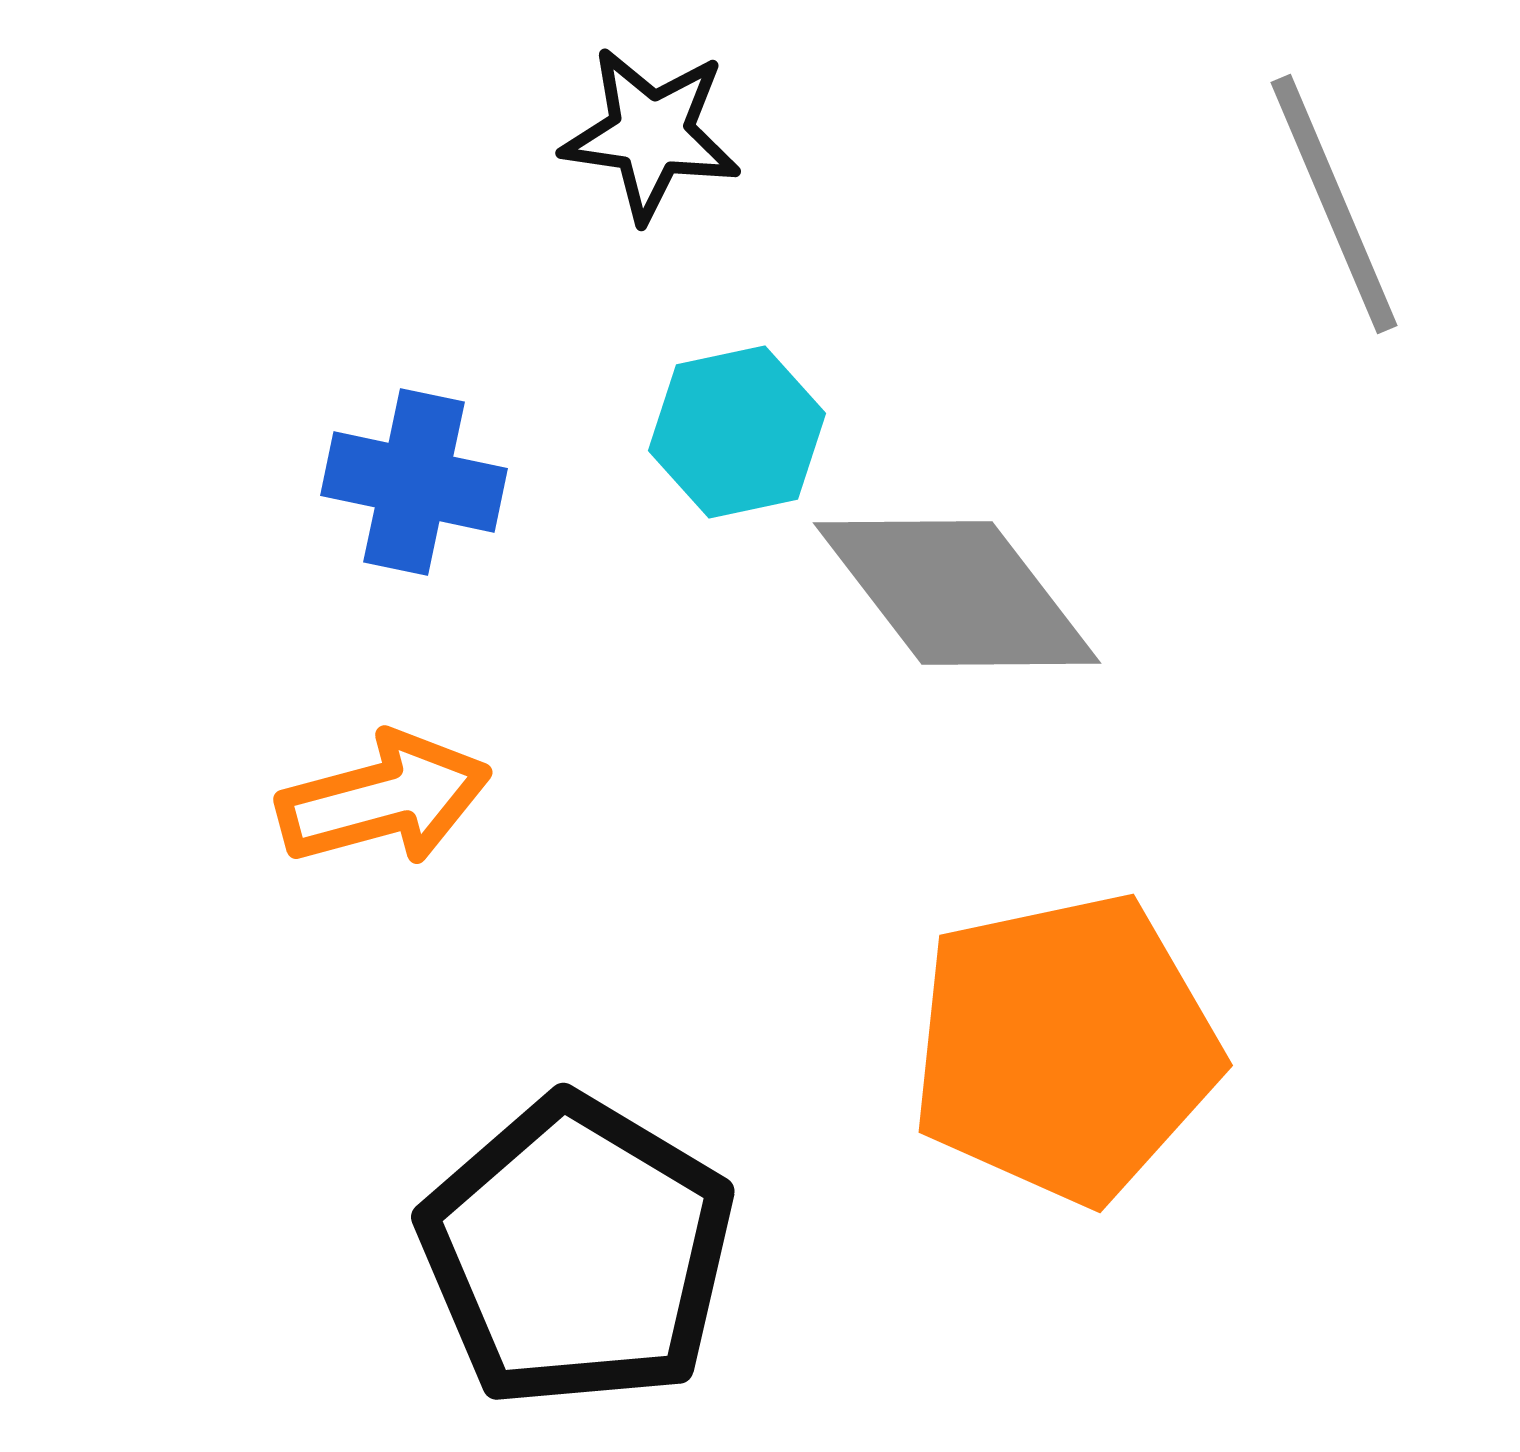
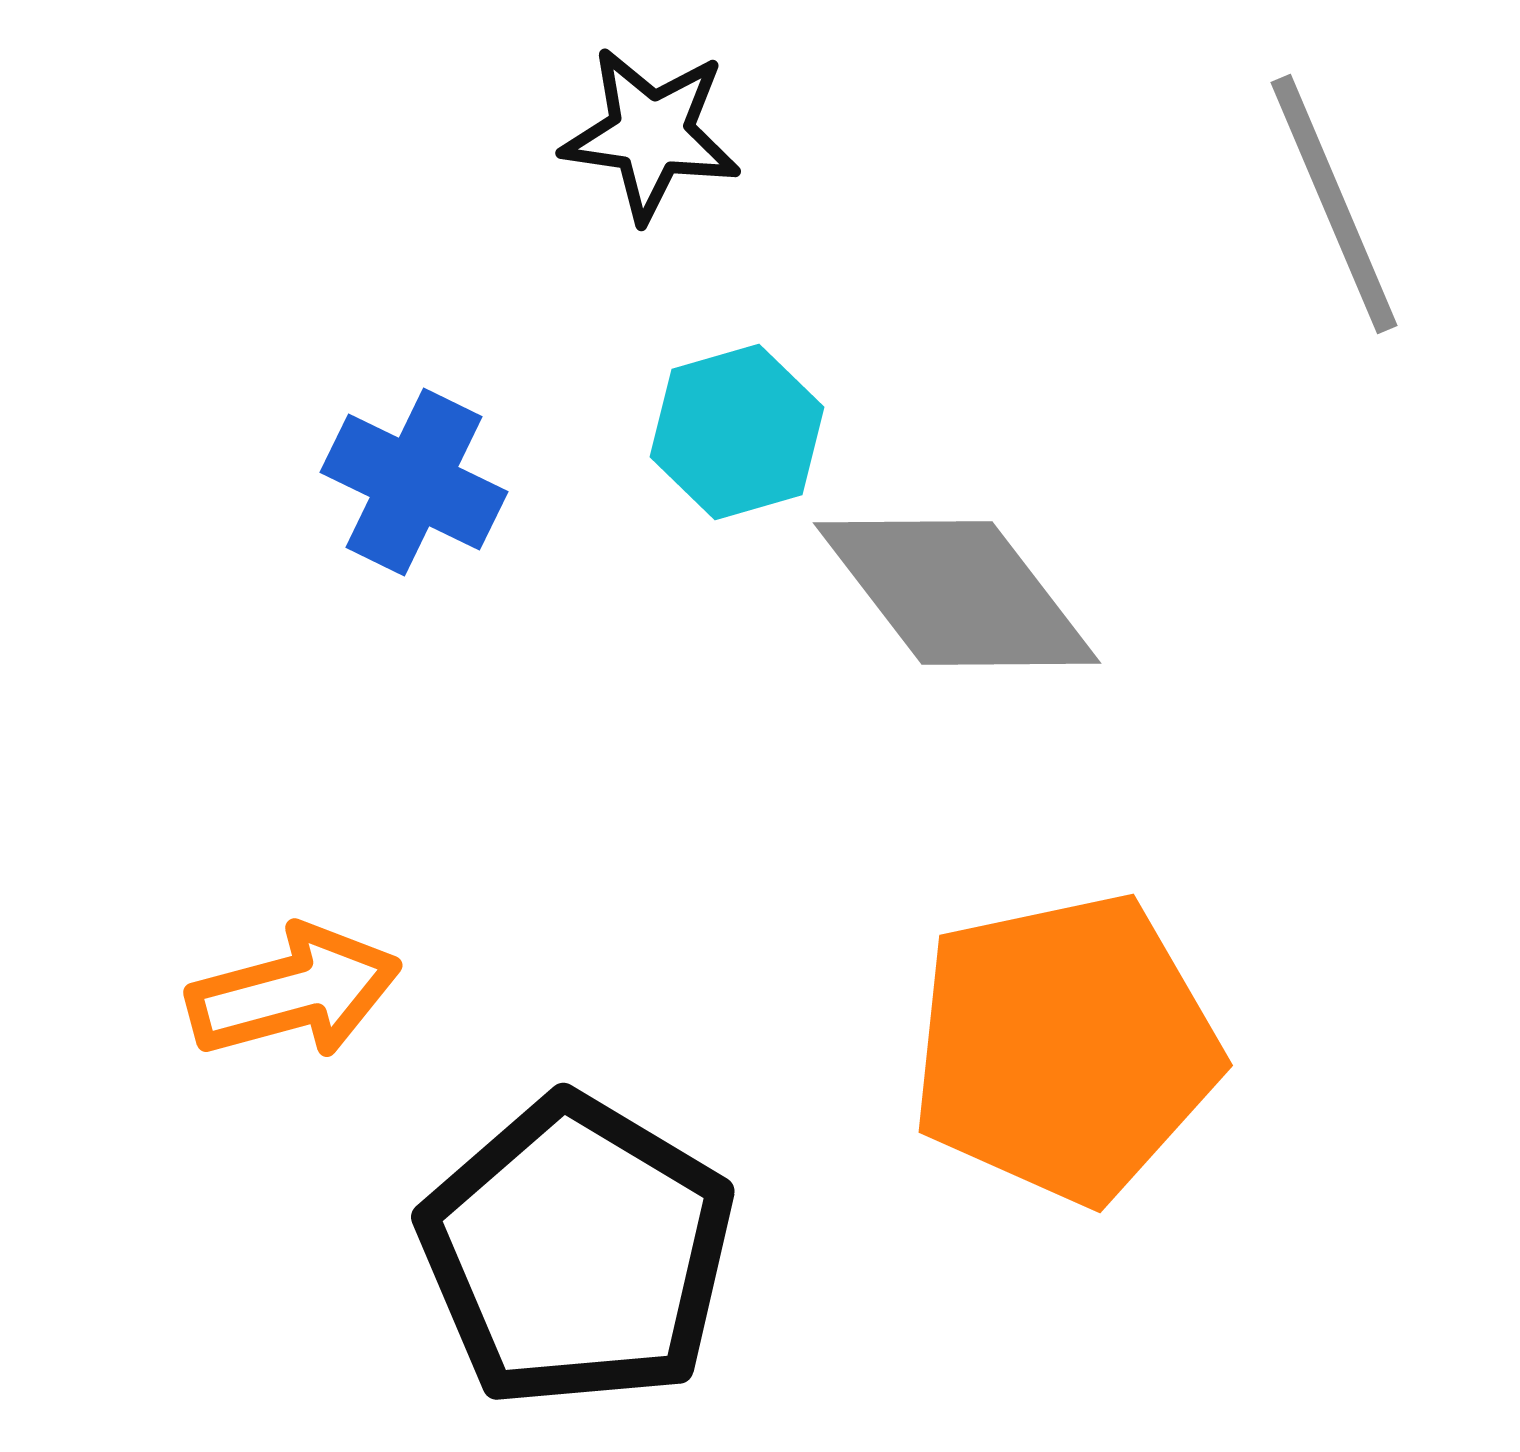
cyan hexagon: rotated 4 degrees counterclockwise
blue cross: rotated 14 degrees clockwise
orange arrow: moved 90 px left, 193 px down
